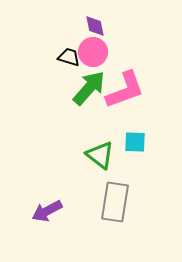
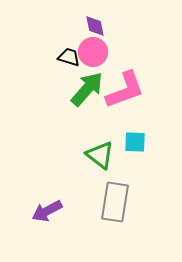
green arrow: moved 2 px left, 1 px down
